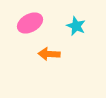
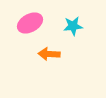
cyan star: moved 3 px left; rotated 30 degrees counterclockwise
